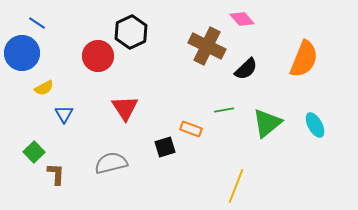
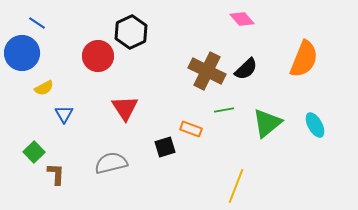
brown cross: moved 25 px down
